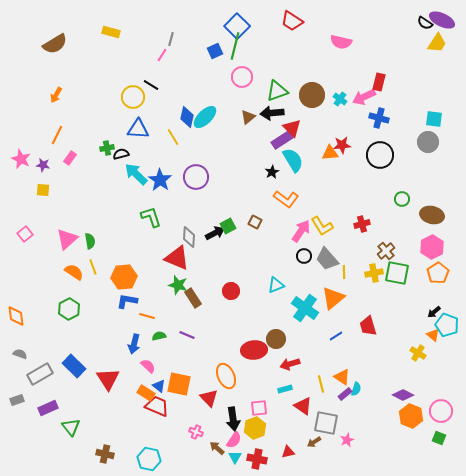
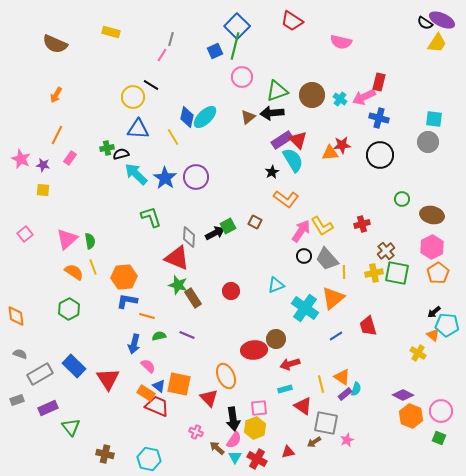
brown semicircle at (55, 44): rotated 55 degrees clockwise
red triangle at (292, 128): moved 6 px right, 12 px down
blue star at (160, 180): moved 5 px right, 2 px up
cyan pentagon at (447, 325): rotated 15 degrees counterclockwise
red cross at (257, 459): rotated 18 degrees clockwise
